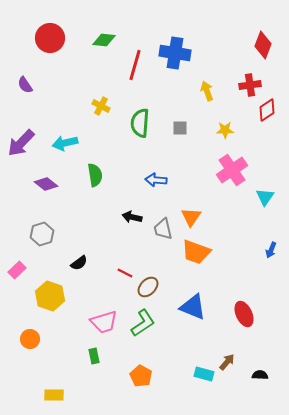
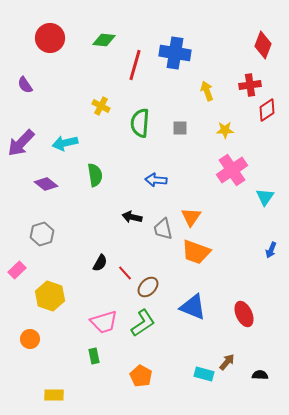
black semicircle at (79, 263): moved 21 px right; rotated 24 degrees counterclockwise
red line at (125, 273): rotated 21 degrees clockwise
